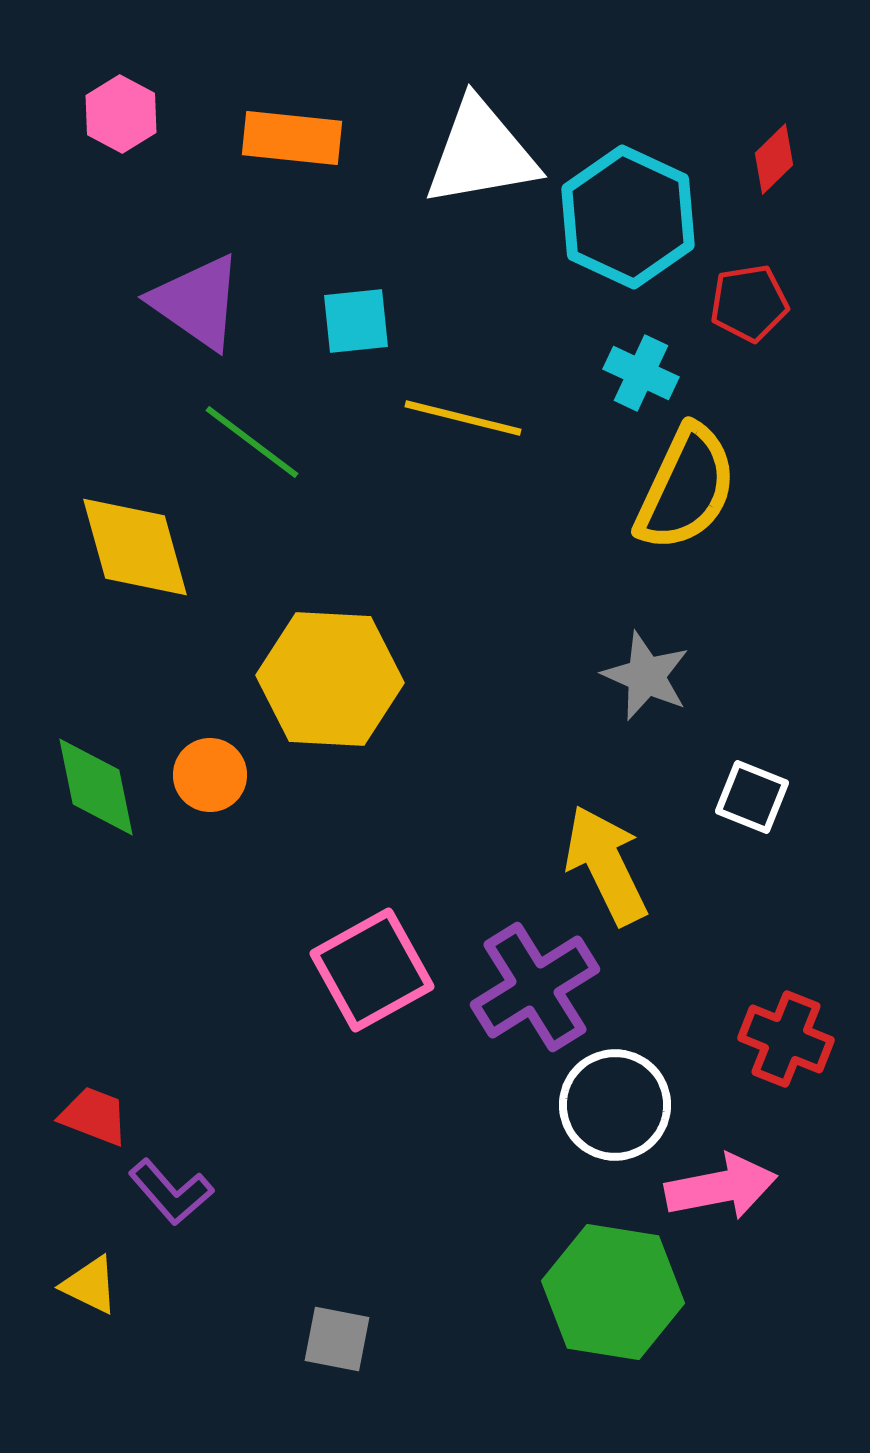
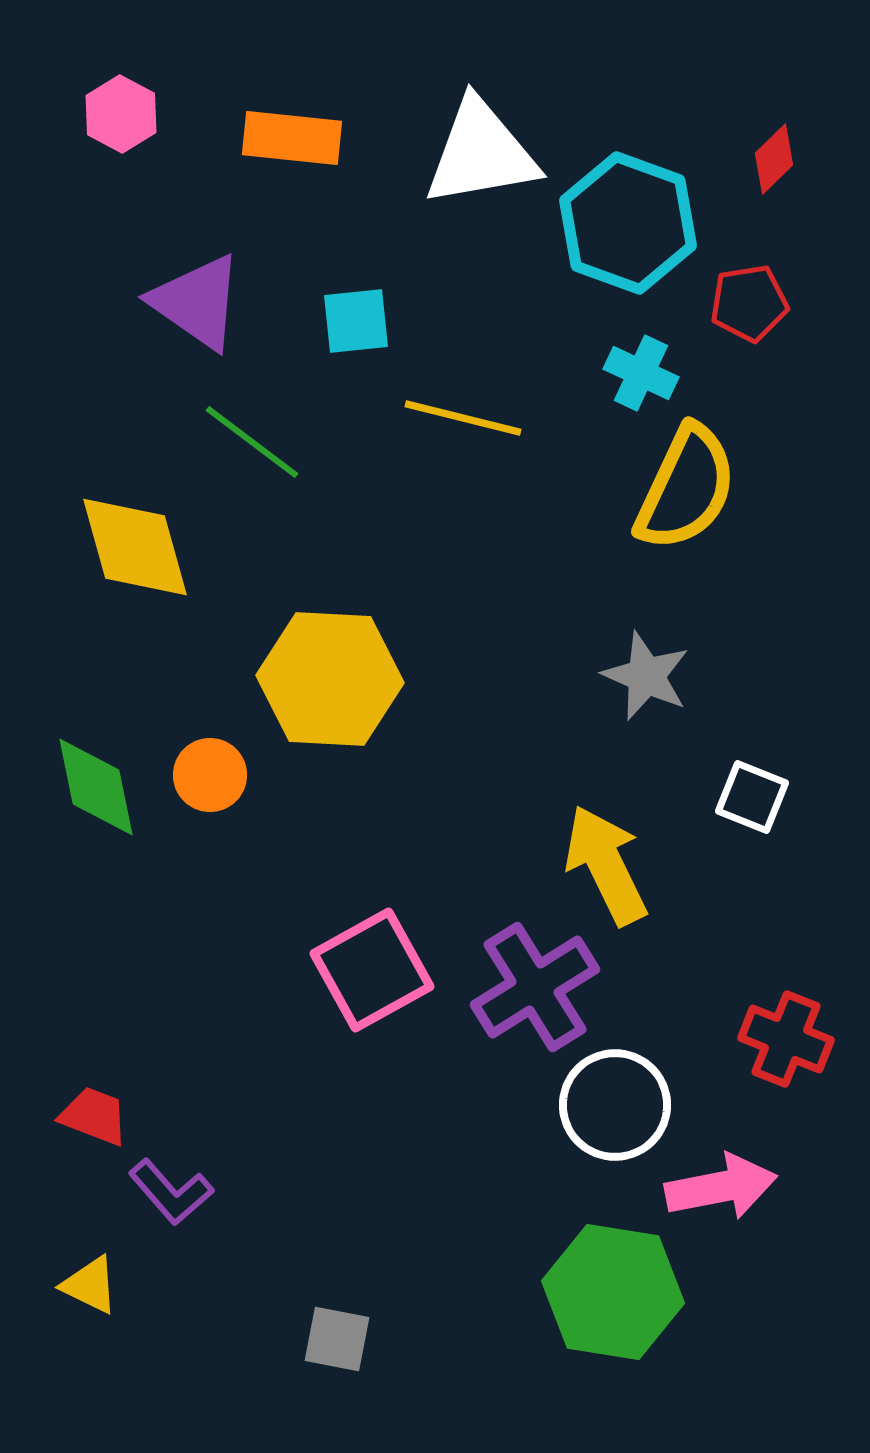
cyan hexagon: moved 6 px down; rotated 5 degrees counterclockwise
